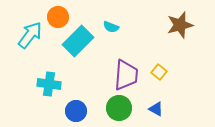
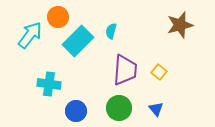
cyan semicircle: moved 4 px down; rotated 84 degrees clockwise
purple trapezoid: moved 1 px left, 5 px up
blue triangle: rotated 21 degrees clockwise
